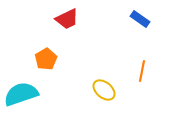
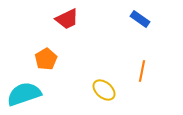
cyan semicircle: moved 3 px right
